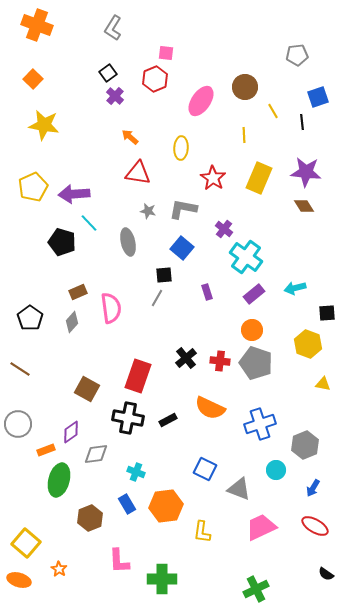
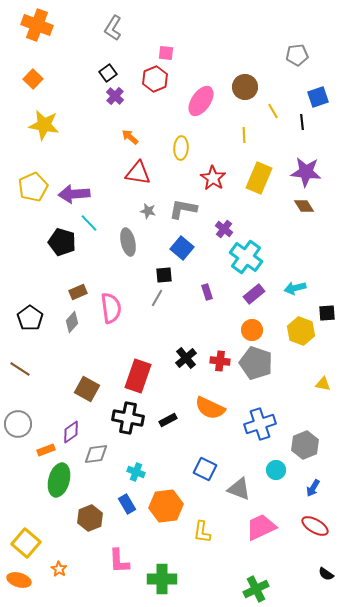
yellow hexagon at (308, 344): moved 7 px left, 13 px up
